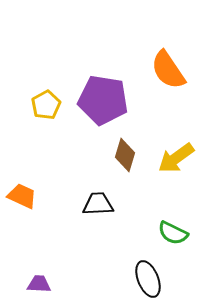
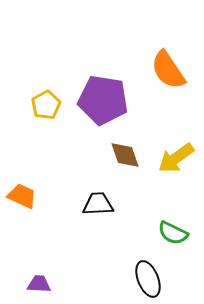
brown diamond: rotated 36 degrees counterclockwise
